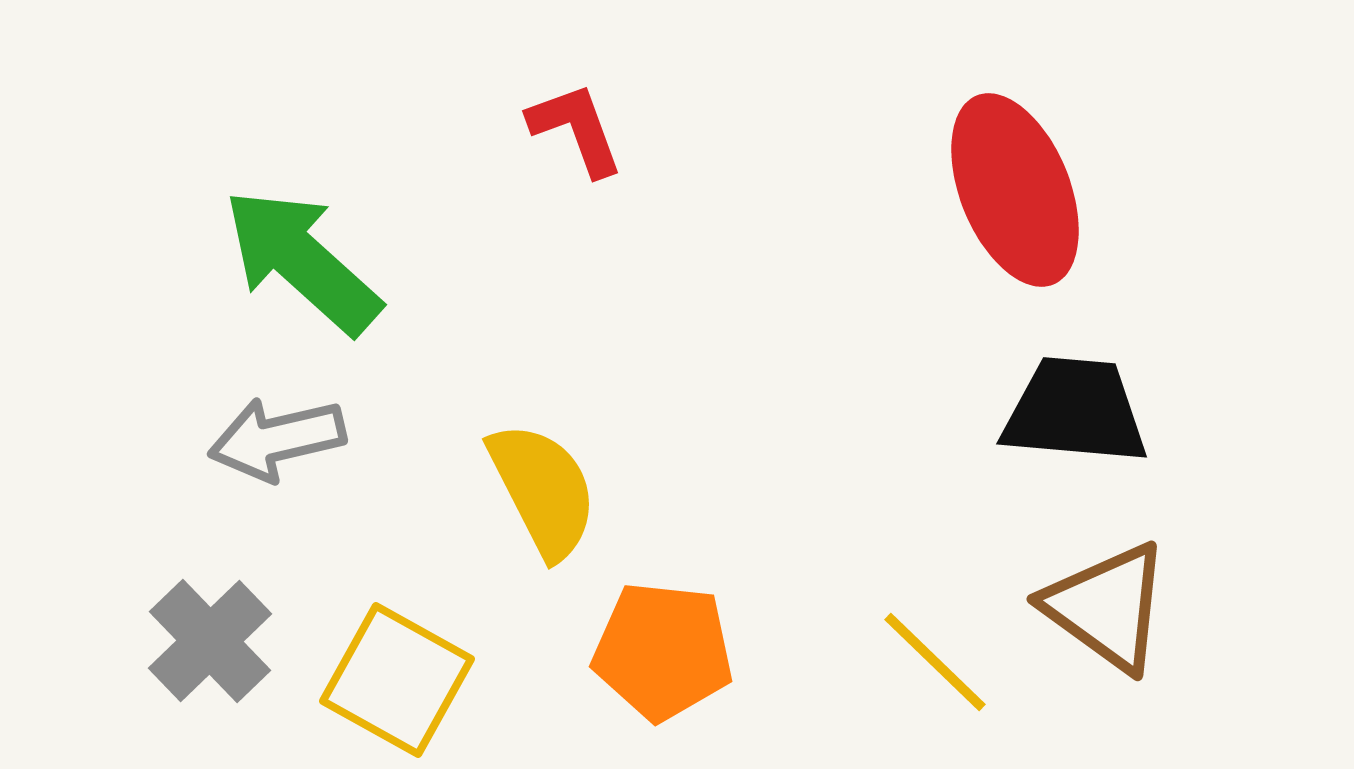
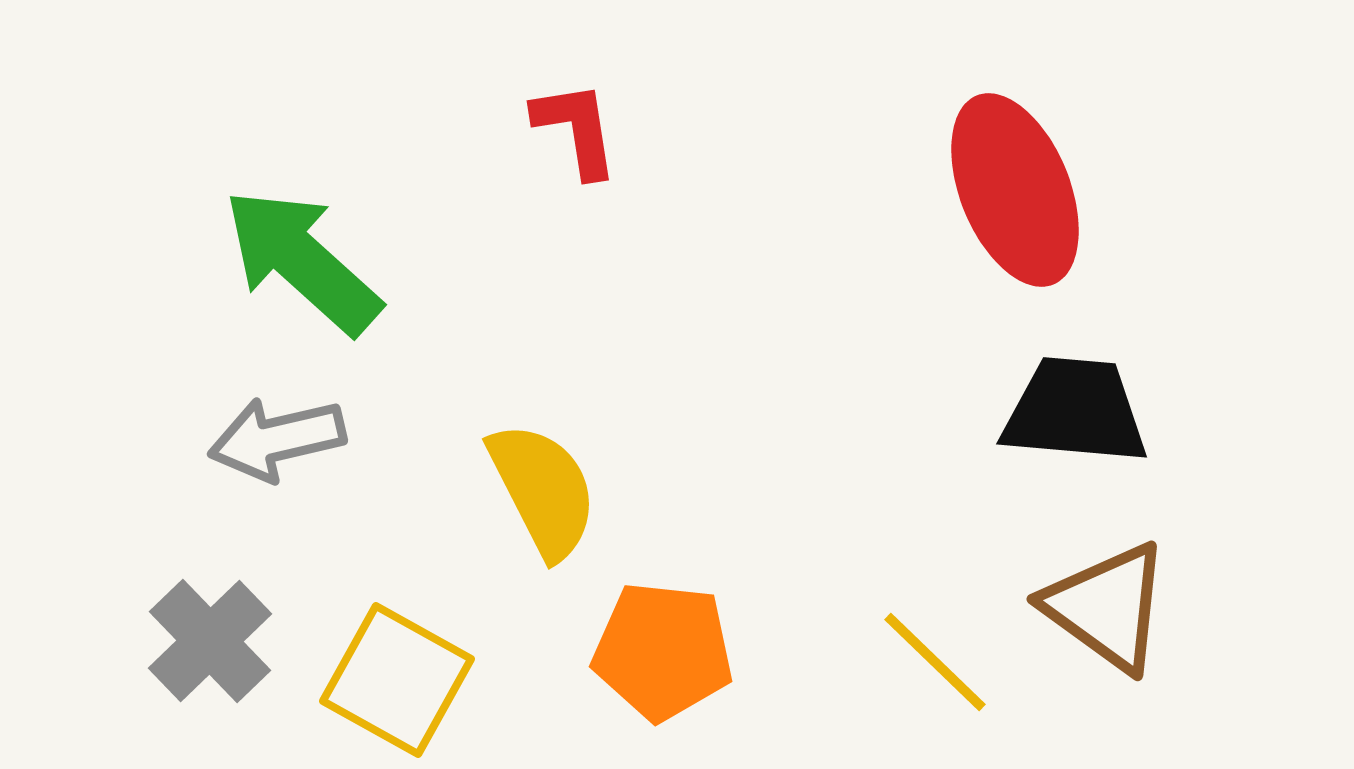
red L-shape: rotated 11 degrees clockwise
